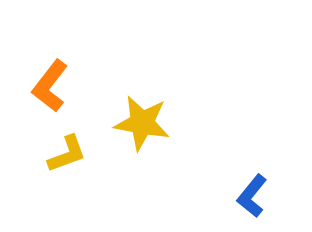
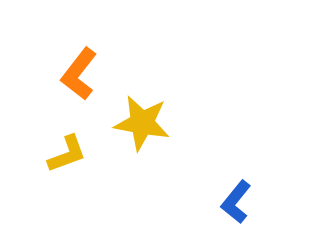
orange L-shape: moved 29 px right, 12 px up
blue L-shape: moved 16 px left, 6 px down
